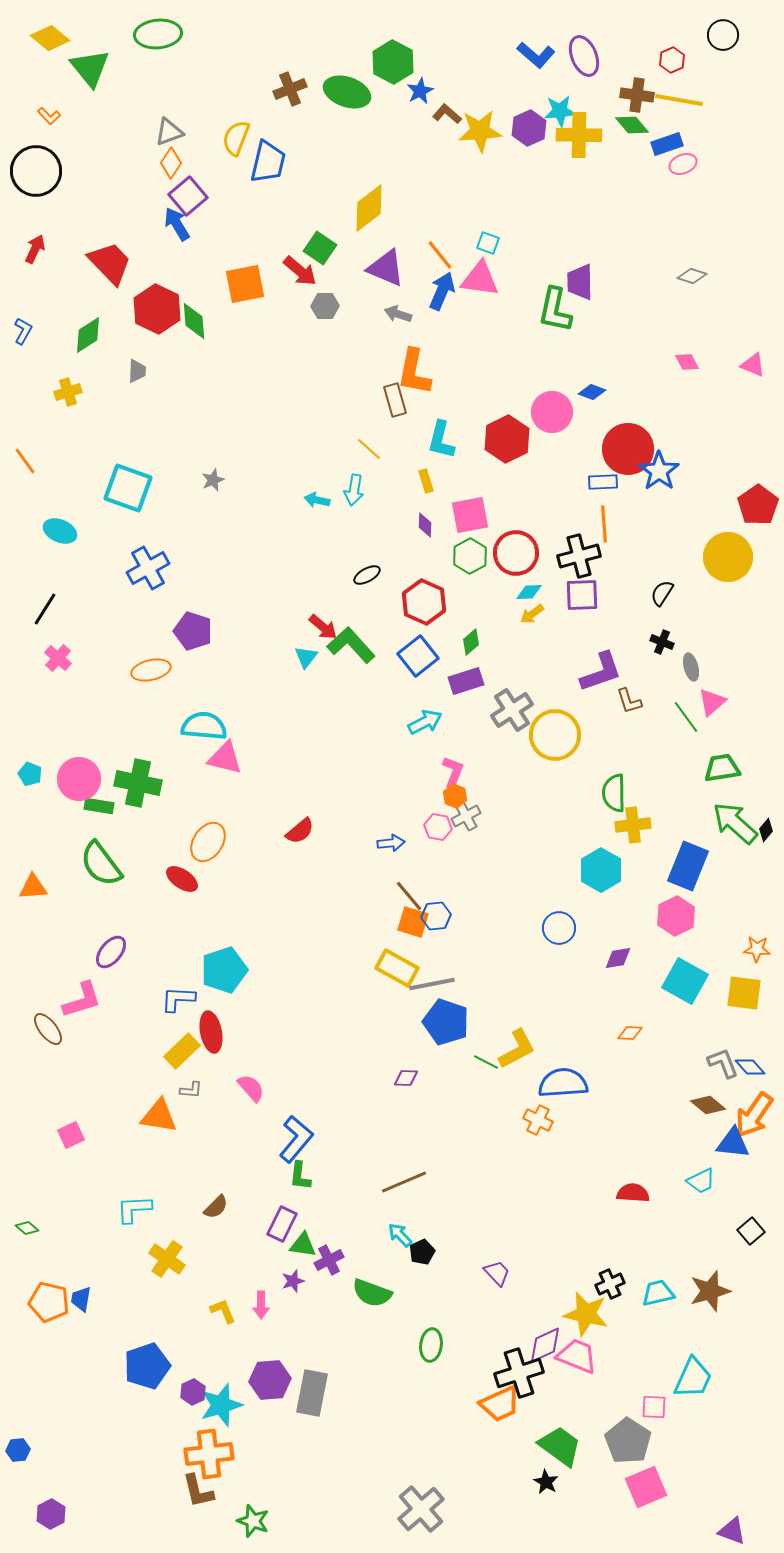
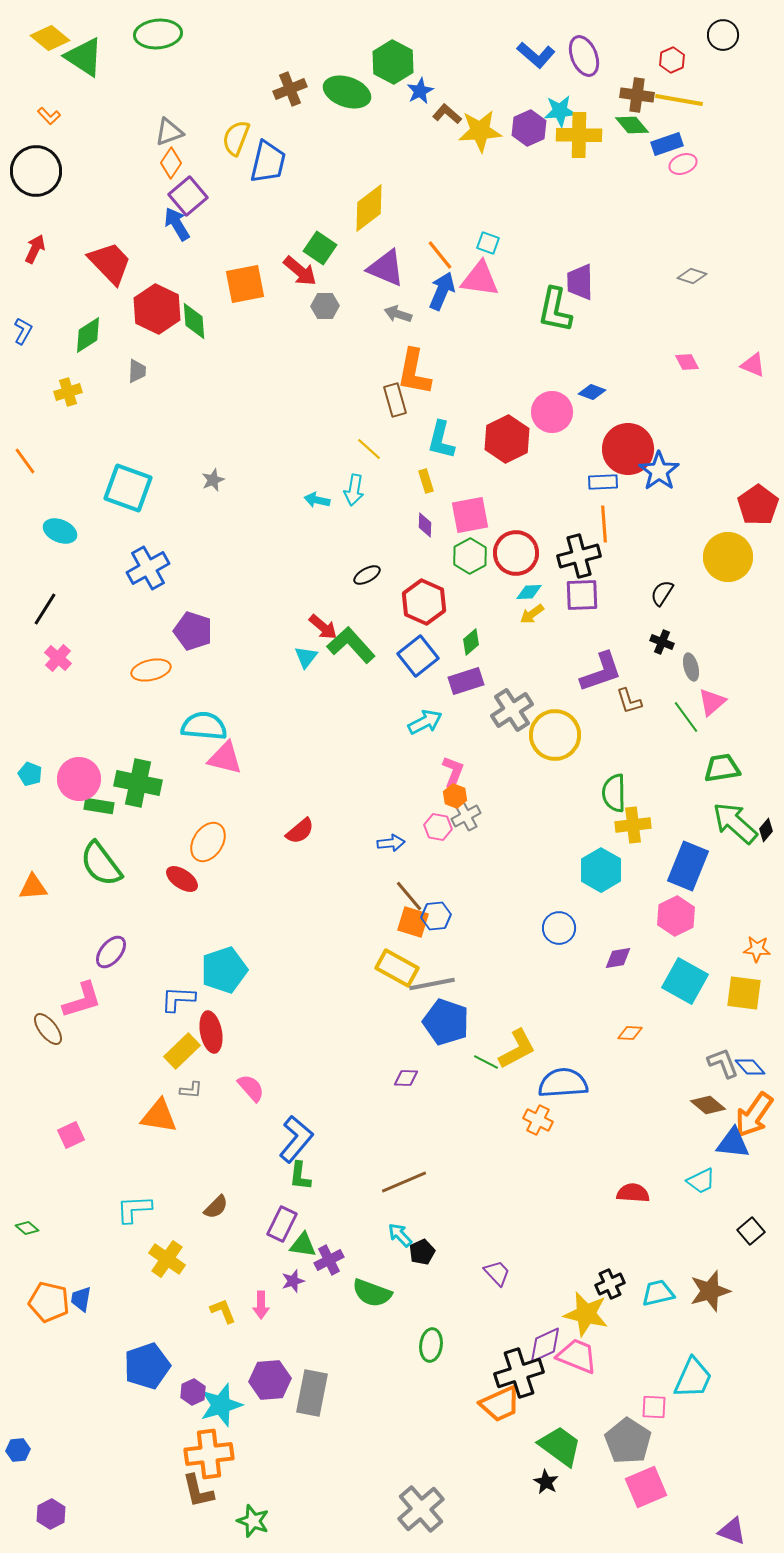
green triangle at (90, 68): moved 6 px left, 11 px up; rotated 18 degrees counterclockwise
